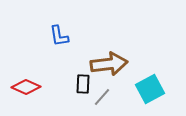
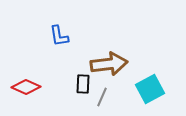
gray line: rotated 18 degrees counterclockwise
